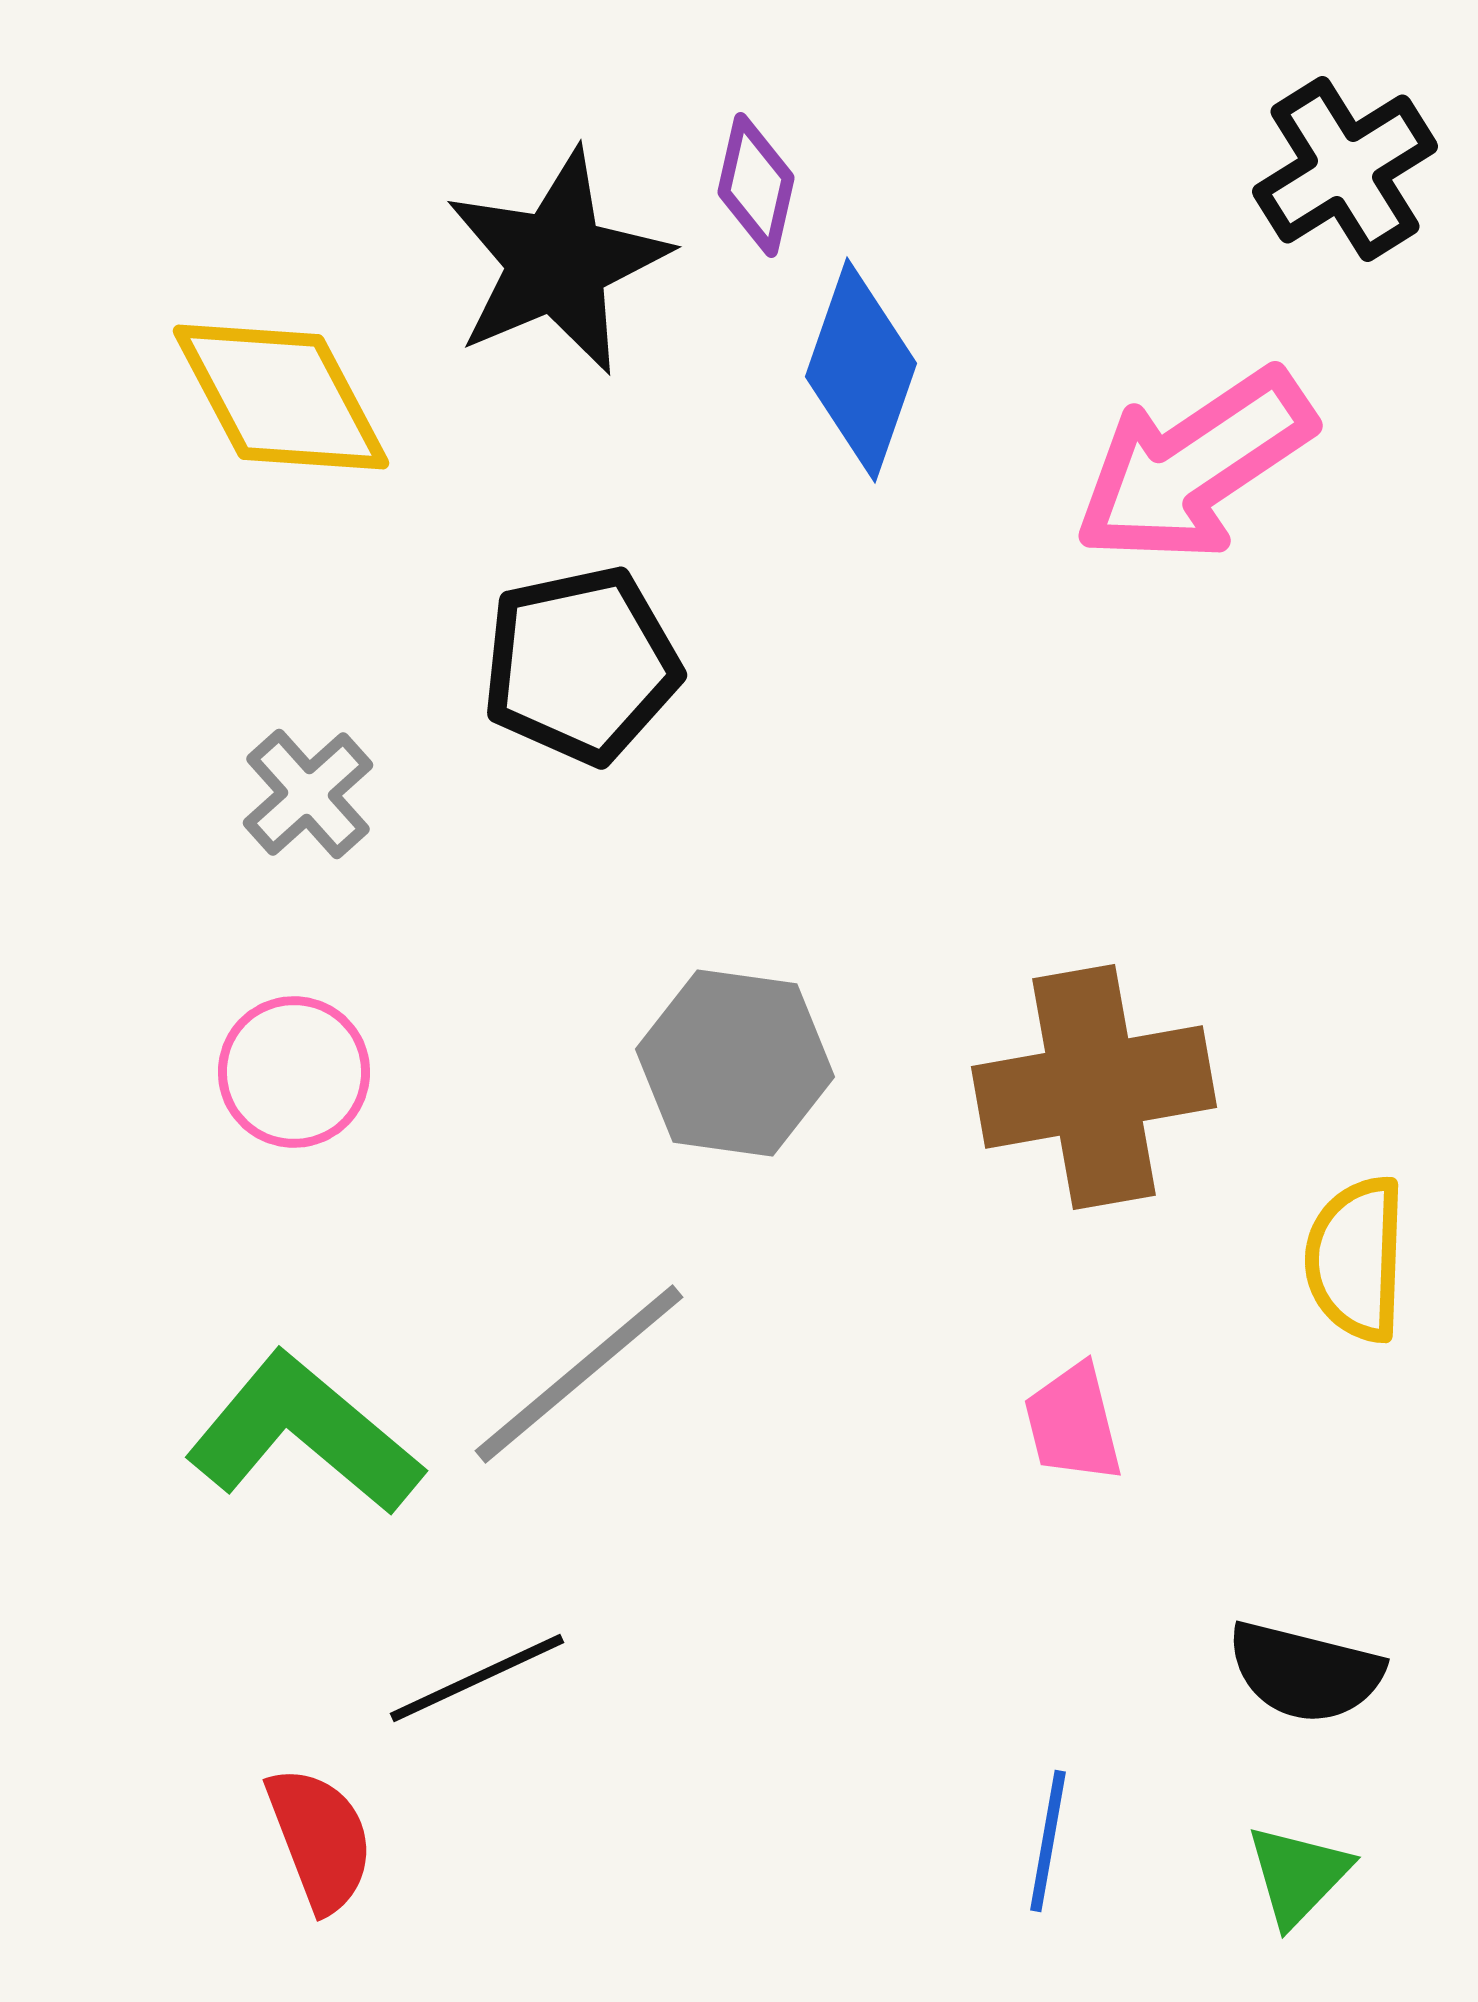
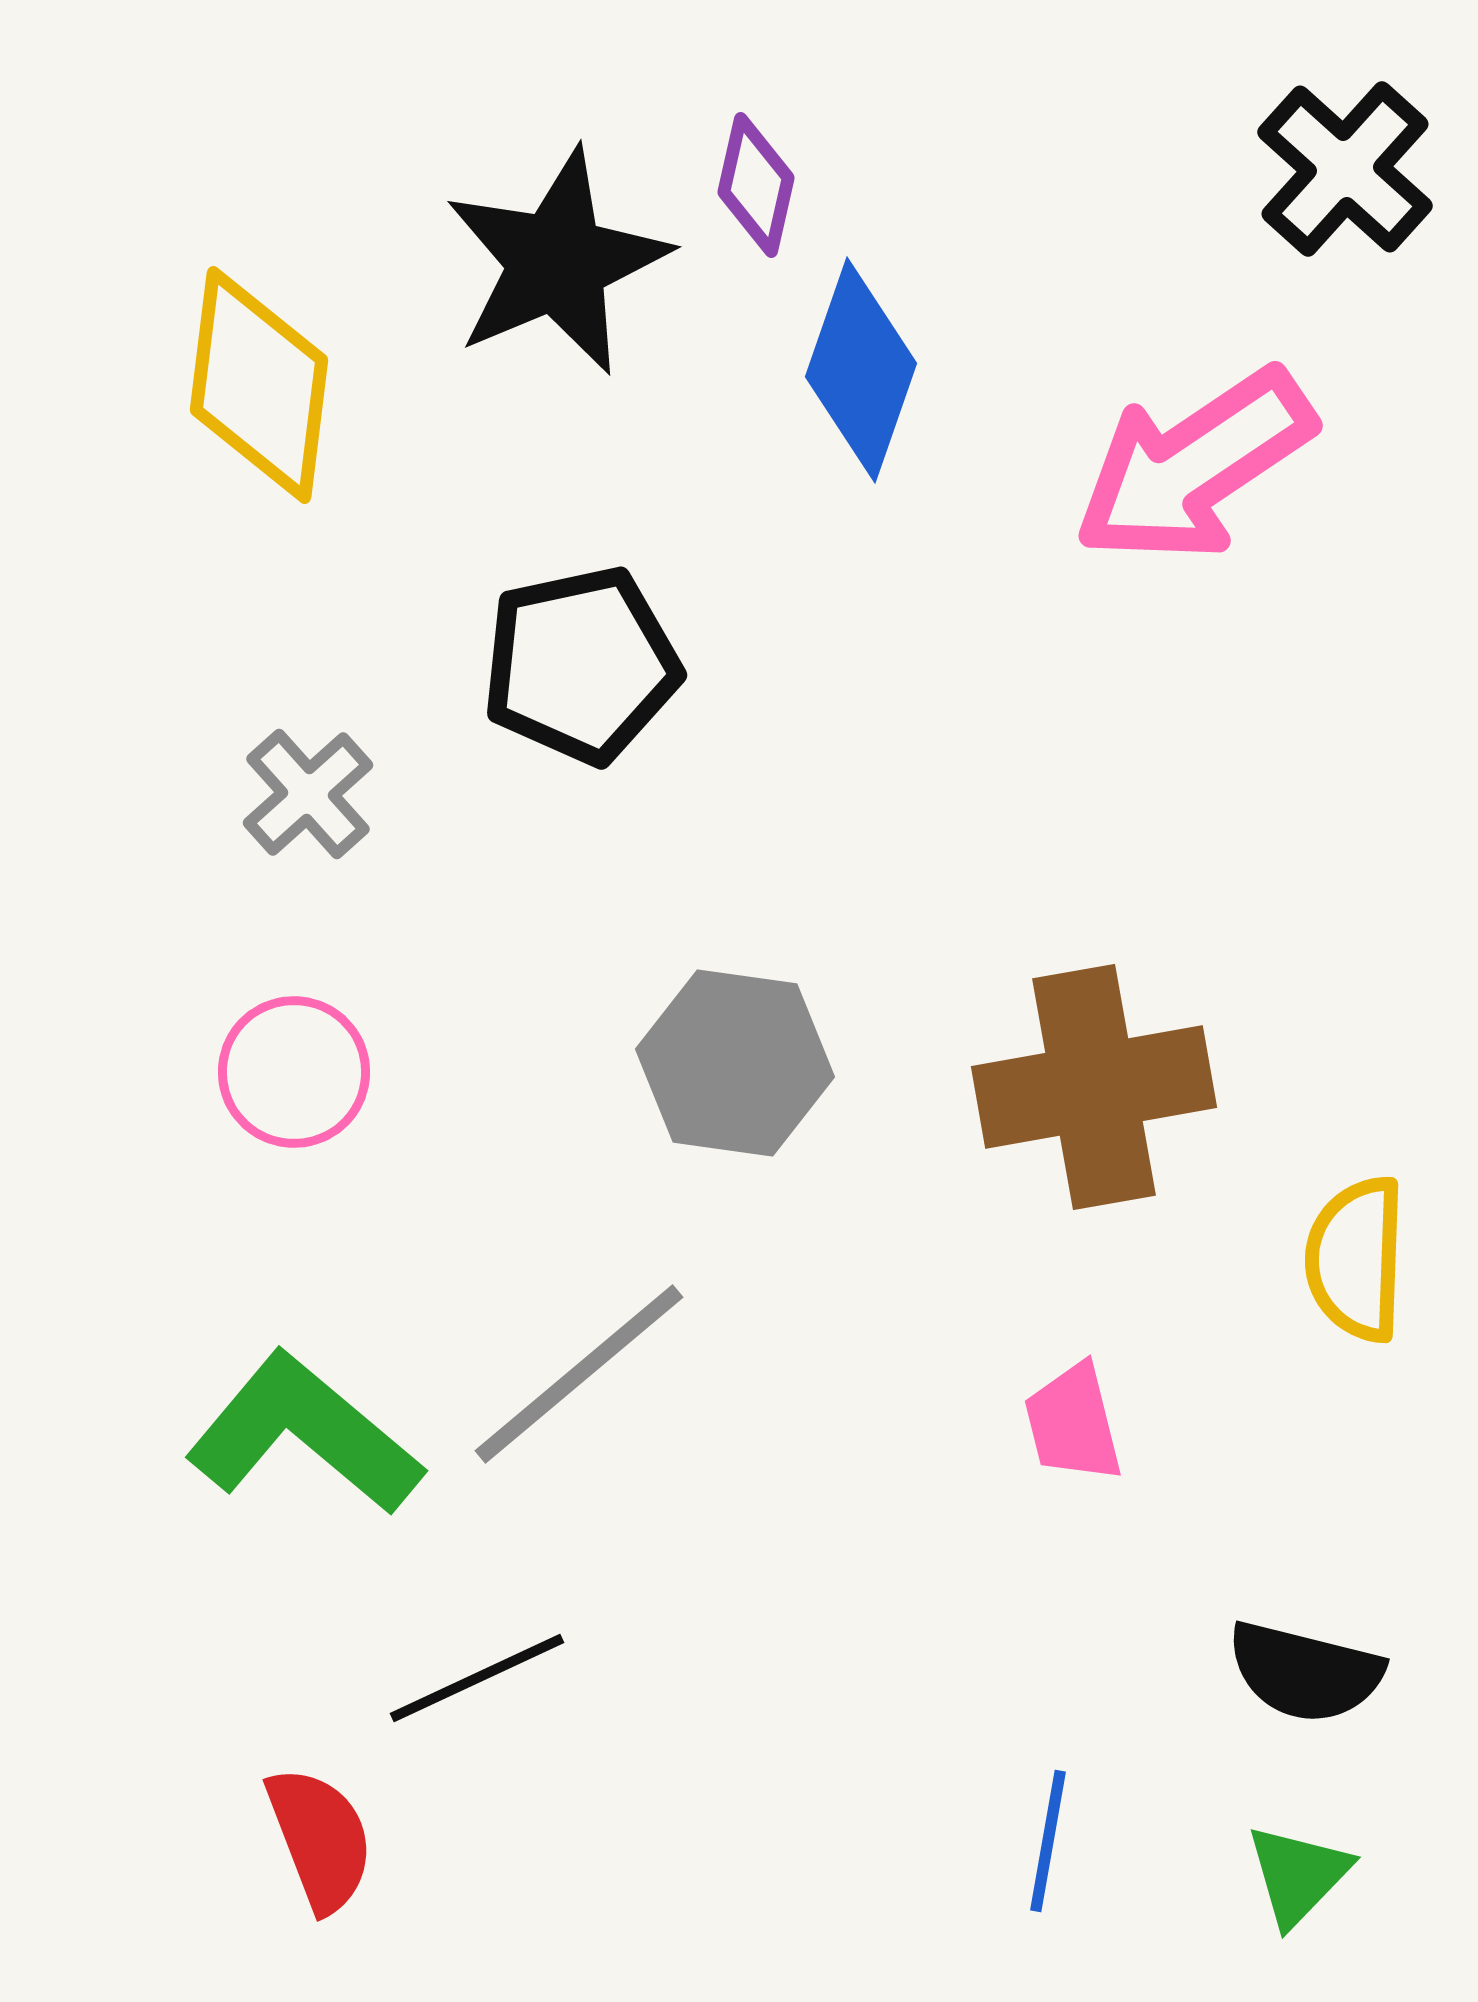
black cross: rotated 16 degrees counterclockwise
yellow diamond: moved 22 px left, 12 px up; rotated 35 degrees clockwise
